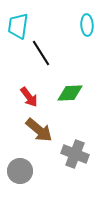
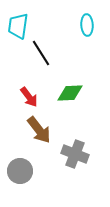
brown arrow: rotated 12 degrees clockwise
